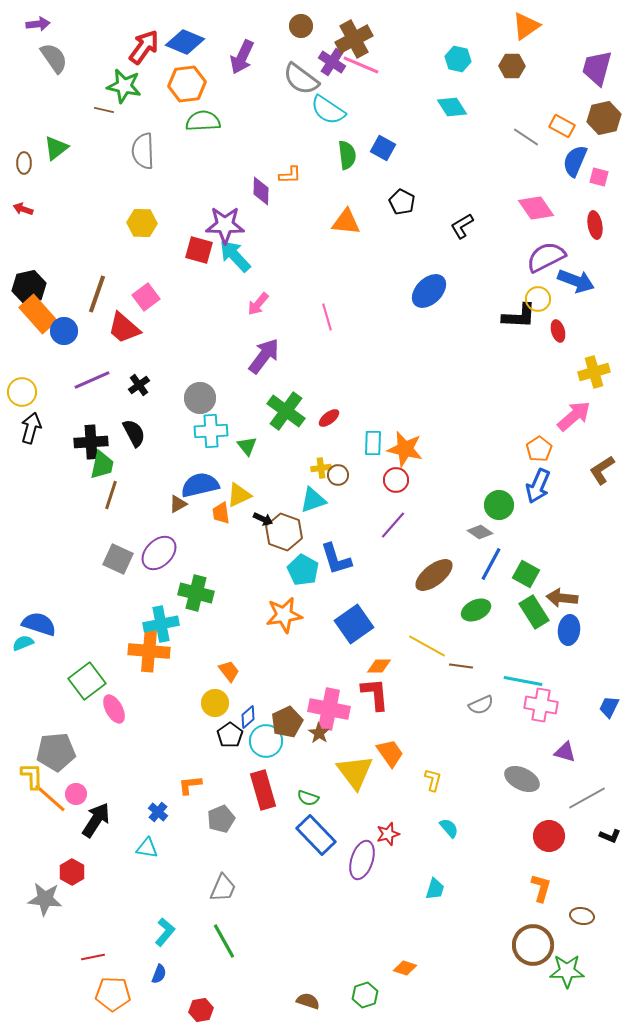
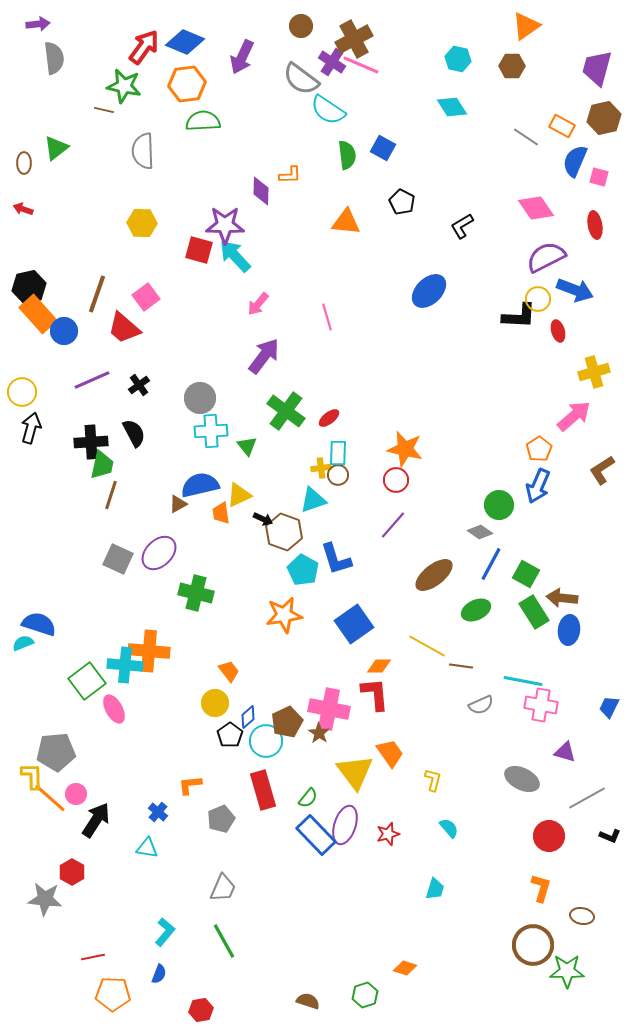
gray semicircle at (54, 58): rotated 28 degrees clockwise
blue arrow at (576, 281): moved 1 px left, 9 px down
cyan rectangle at (373, 443): moved 35 px left, 10 px down
cyan cross at (161, 624): moved 36 px left, 41 px down; rotated 16 degrees clockwise
green semicircle at (308, 798): rotated 70 degrees counterclockwise
purple ellipse at (362, 860): moved 17 px left, 35 px up
